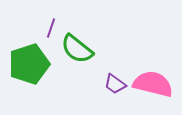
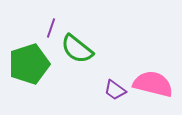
purple trapezoid: moved 6 px down
